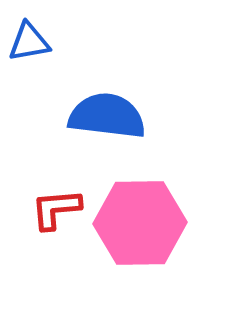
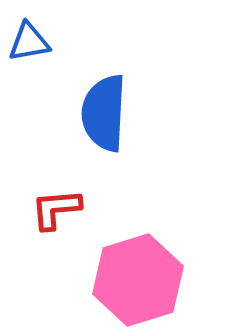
blue semicircle: moved 3 px left, 3 px up; rotated 94 degrees counterclockwise
pink hexagon: moved 2 px left, 57 px down; rotated 16 degrees counterclockwise
